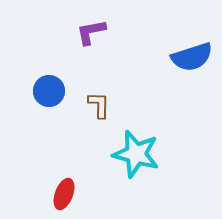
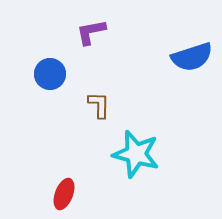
blue circle: moved 1 px right, 17 px up
